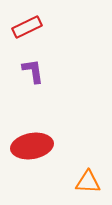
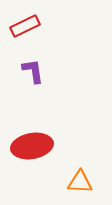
red rectangle: moved 2 px left, 1 px up
orange triangle: moved 8 px left
